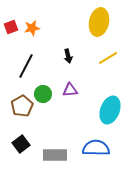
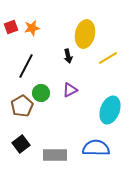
yellow ellipse: moved 14 px left, 12 px down
purple triangle: rotated 21 degrees counterclockwise
green circle: moved 2 px left, 1 px up
